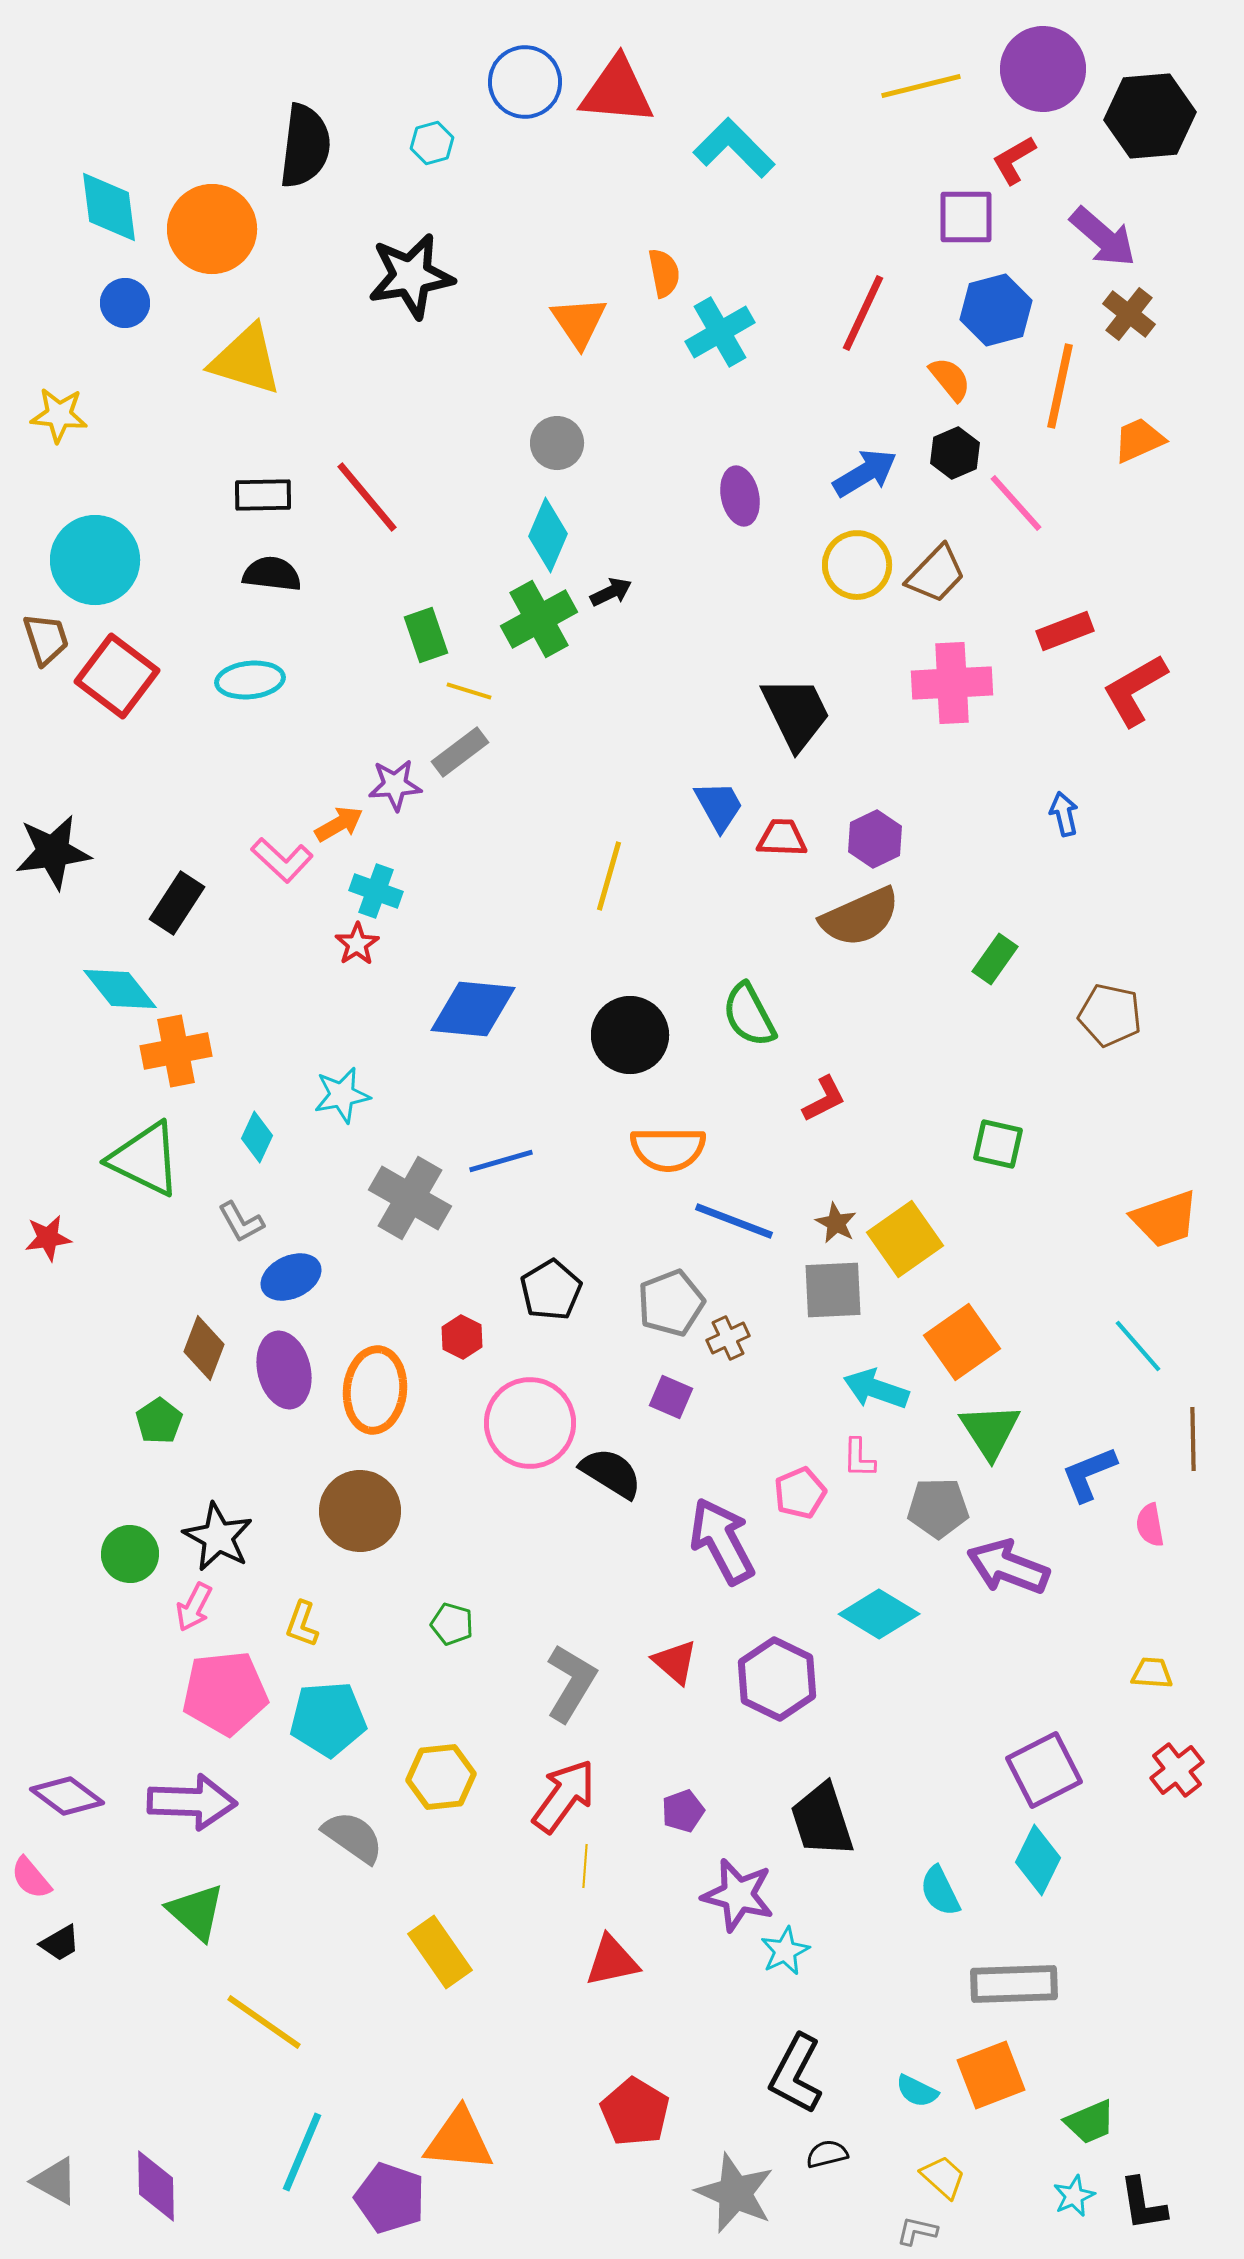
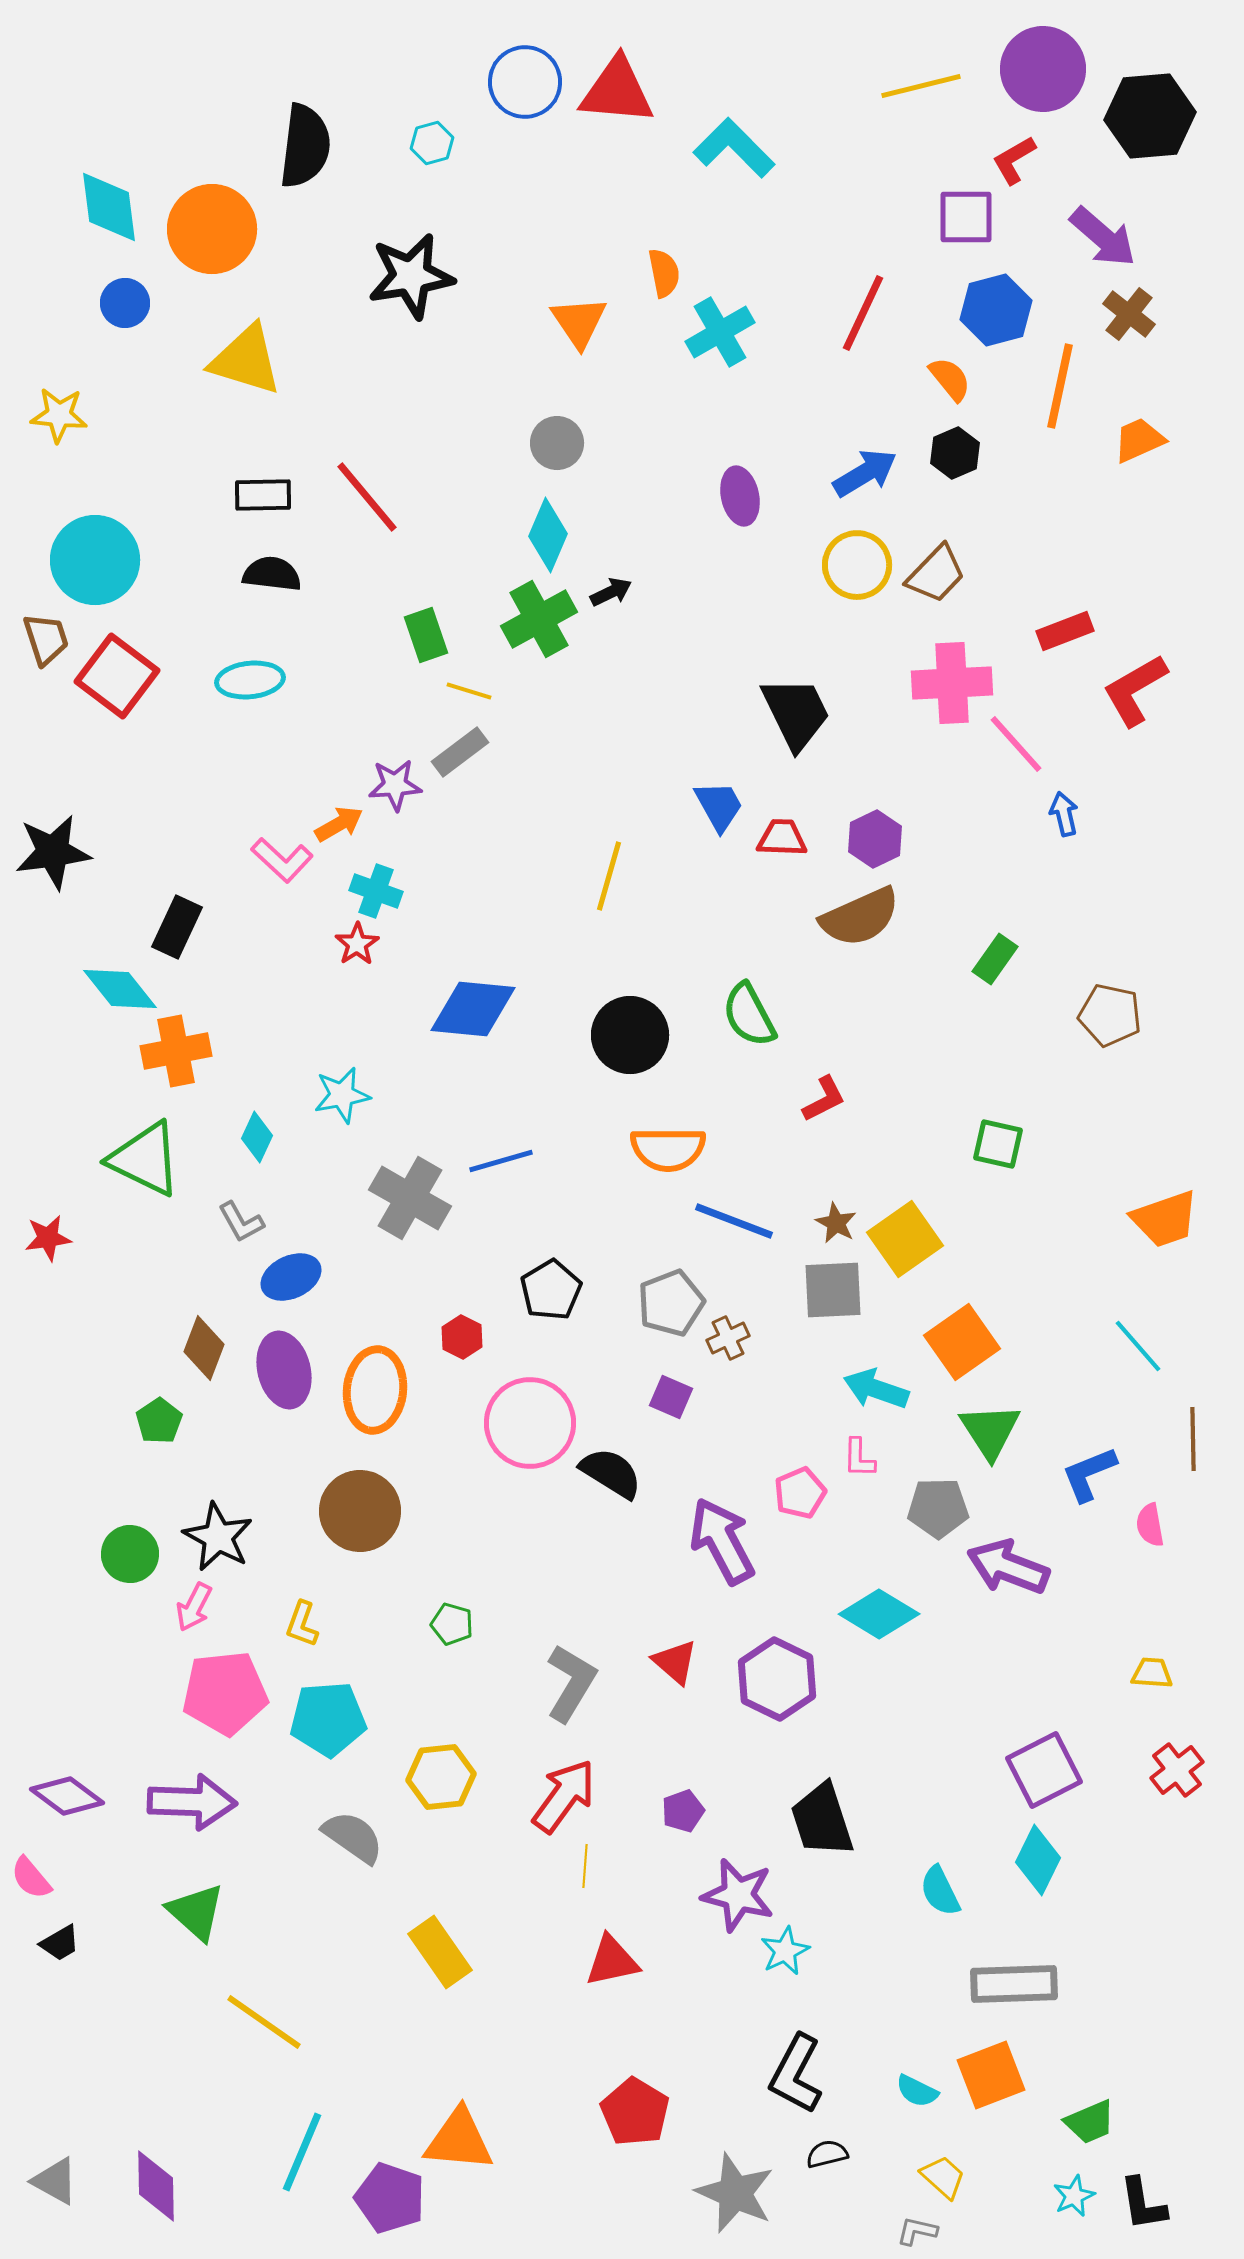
pink line at (1016, 503): moved 241 px down
black rectangle at (177, 903): moved 24 px down; rotated 8 degrees counterclockwise
